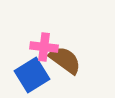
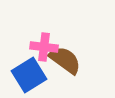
blue square: moved 3 px left
